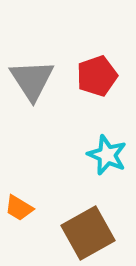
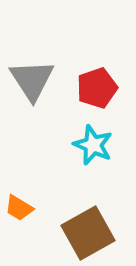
red pentagon: moved 12 px down
cyan star: moved 14 px left, 10 px up
